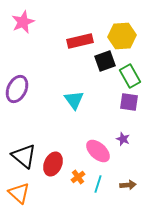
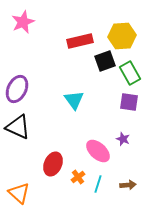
green rectangle: moved 3 px up
black triangle: moved 6 px left, 29 px up; rotated 16 degrees counterclockwise
